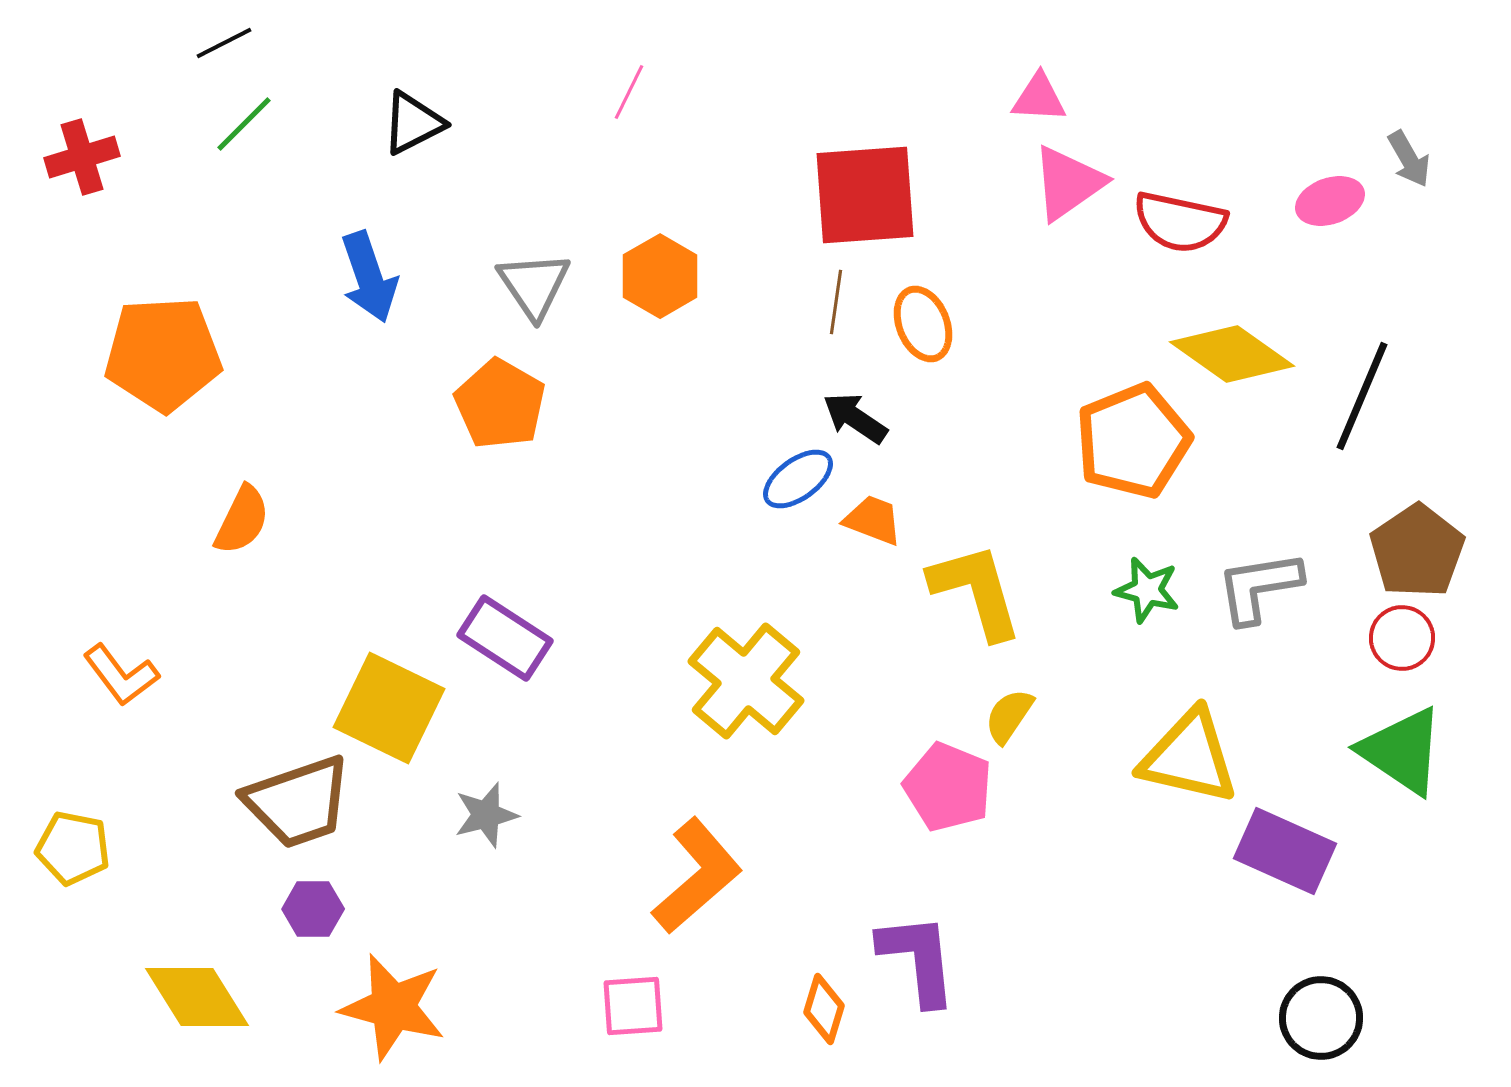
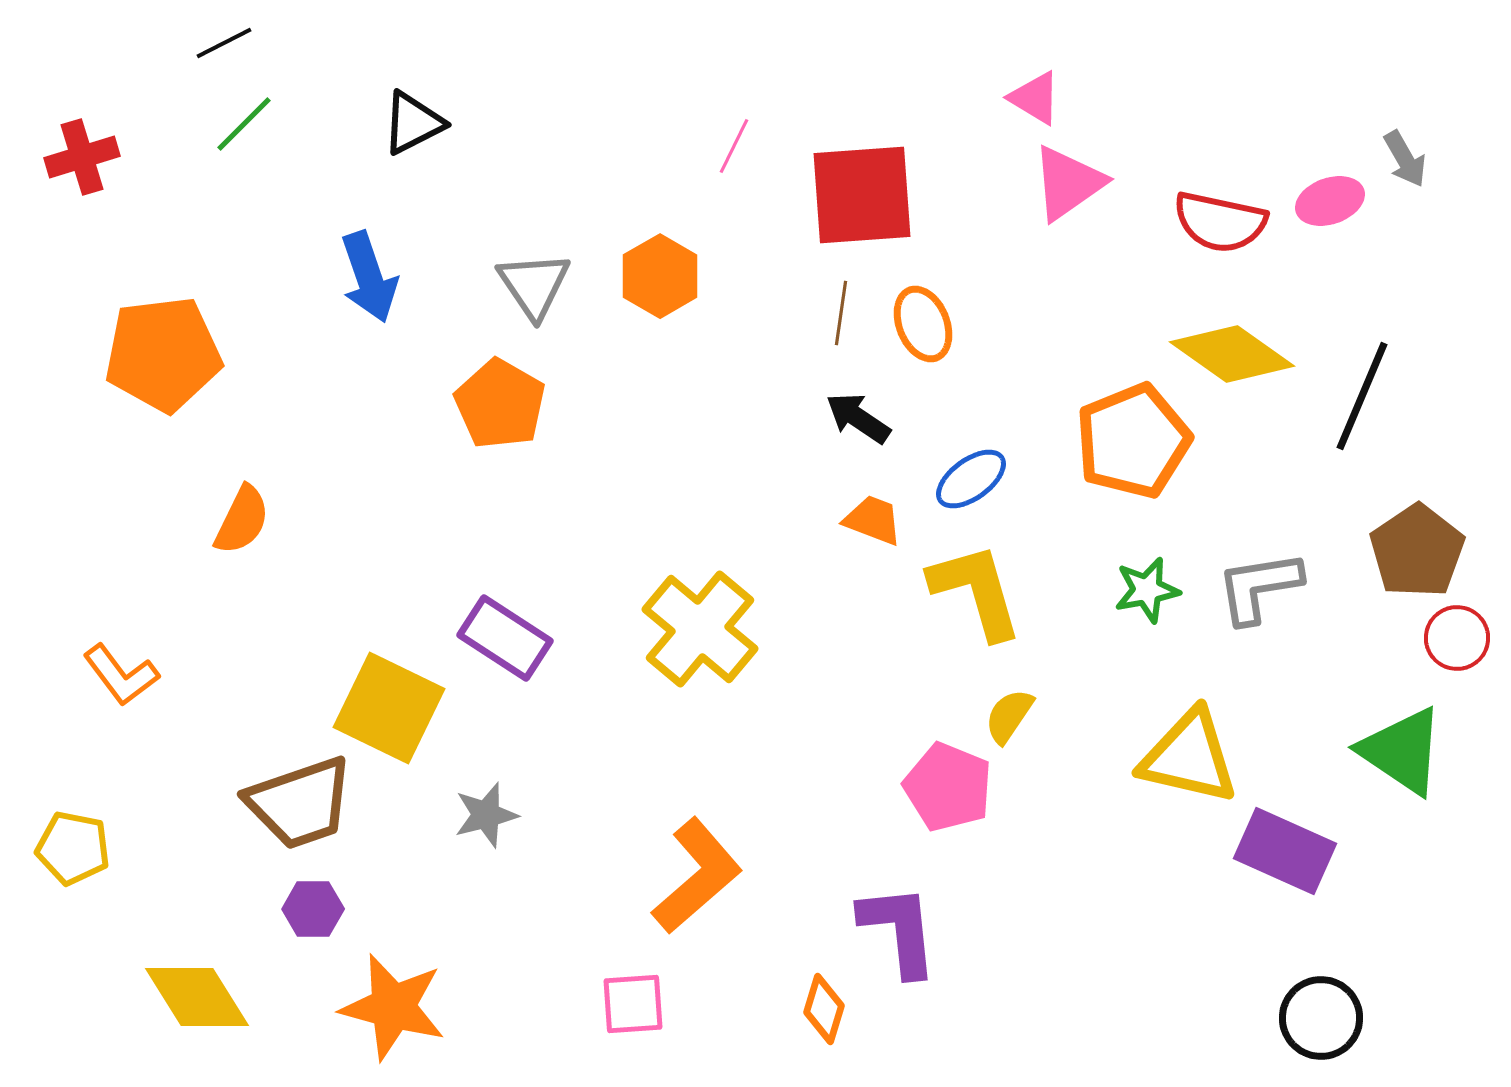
pink line at (629, 92): moved 105 px right, 54 px down
pink triangle at (1039, 98): moved 4 px left; rotated 28 degrees clockwise
gray arrow at (1409, 159): moved 4 px left
red square at (865, 195): moved 3 px left
red semicircle at (1180, 222): moved 40 px right
brown line at (836, 302): moved 5 px right, 11 px down
orange pentagon at (163, 354): rotated 4 degrees counterclockwise
black arrow at (855, 418): moved 3 px right
blue ellipse at (798, 479): moved 173 px right
green star at (1147, 590): rotated 26 degrees counterclockwise
red circle at (1402, 638): moved 55 px right
yellow cross at (746, 681): moved 46 px left, 52 px up
brown trapezoid at (298, 802): moved 2 px right, 1 px down
purple L-shape at (918, 959): moved 19 px left, 29 px up
pink square at (633, 1006): moved 2 px up
